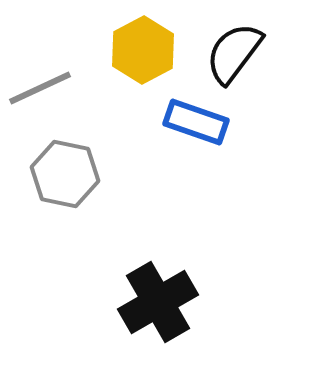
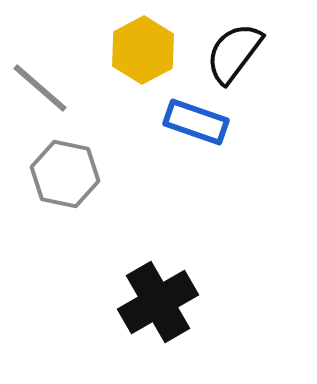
gray line: rotated 66 degrees clockwise
